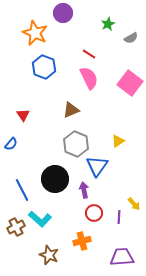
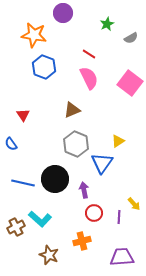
green star: moved 1 px left
orange star: moved 1 px left, 2 px down; rotated 15 degrees counterclockwise
brown triangle: moved 1 px right
blue semicircle: rotated 104 degrees clockwise
blue triangle: moved 5 px right, 3 px up
blue line: moved 1 px right, 7 px up; rotated 50 degrees counterclockwise
